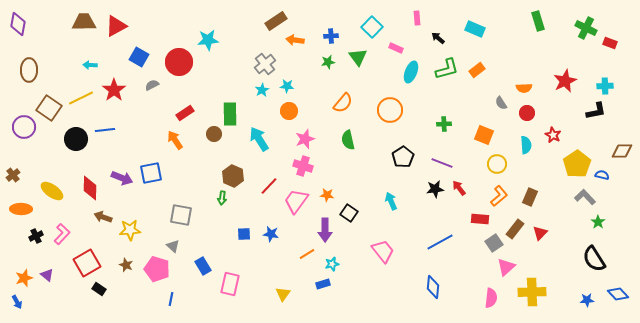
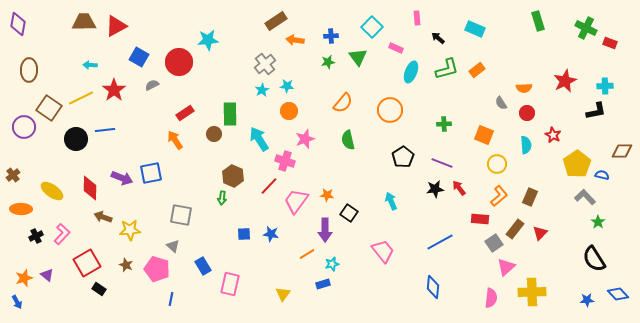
pink cross at (303, 166): moved 18 px left, 5 px up
